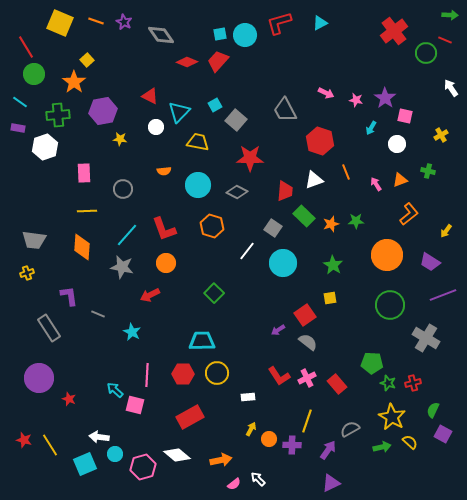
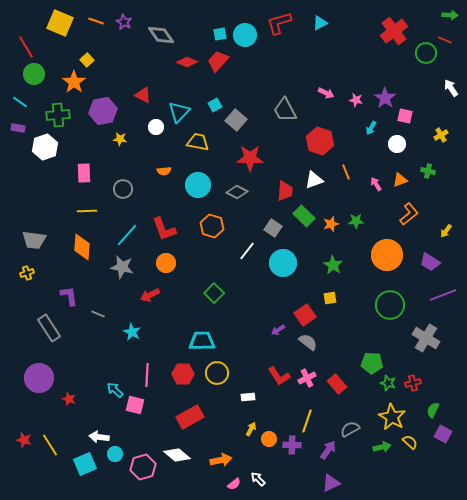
red triangle at (150, 96): moved 7 px left, 1 px up
